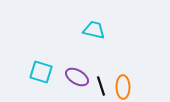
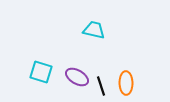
orange ellipse: moved 3 px right, 4 px up
